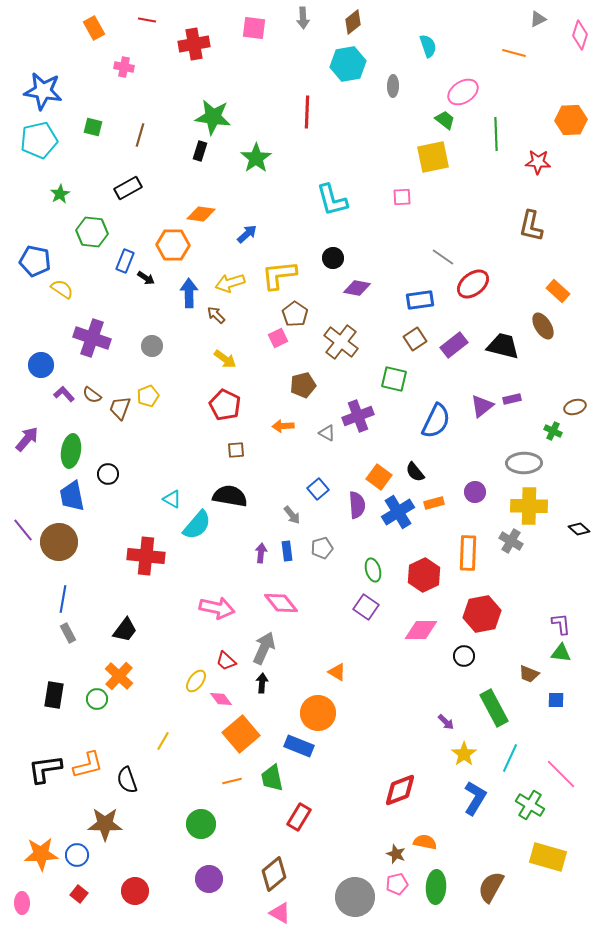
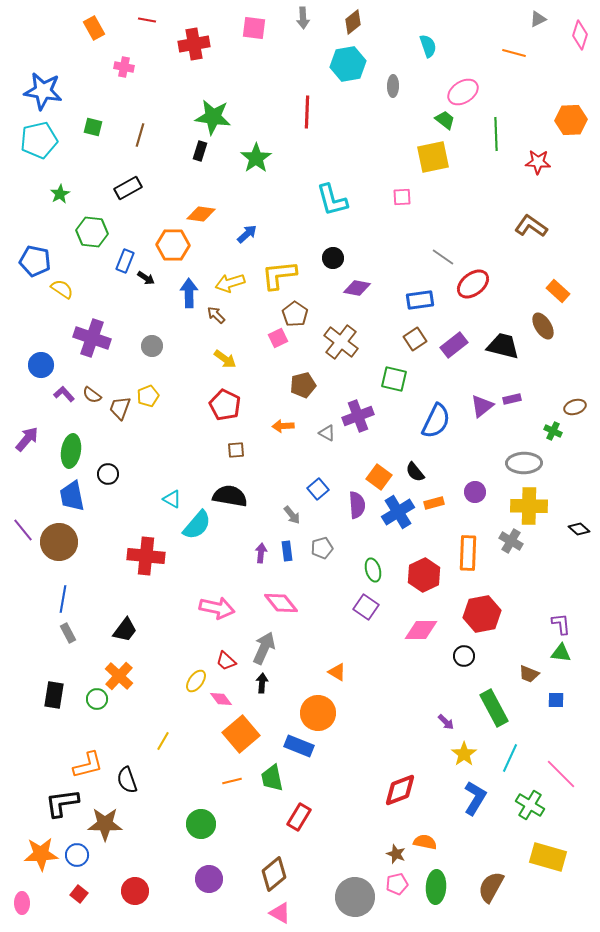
brown L-shape at (531, 226): rotated 112 degrees clockwise
black L-shape at (45, 769): moved 17 px right, 34 px down
